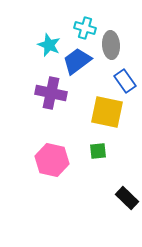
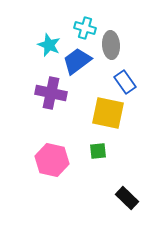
blue rectangle: moved 1 px down
yellow square: moved 1 px right, 1 px down
